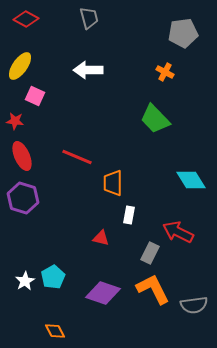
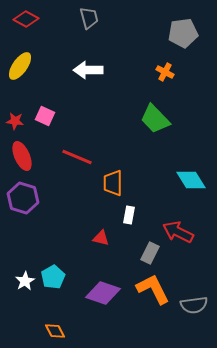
pink square: moved 10 px right, 20 px down
